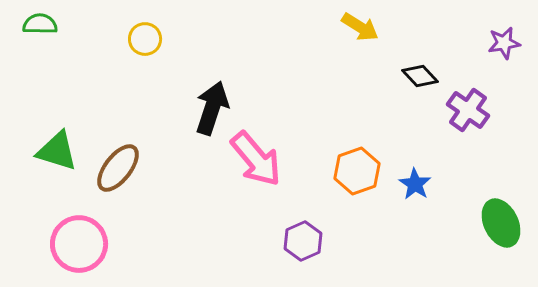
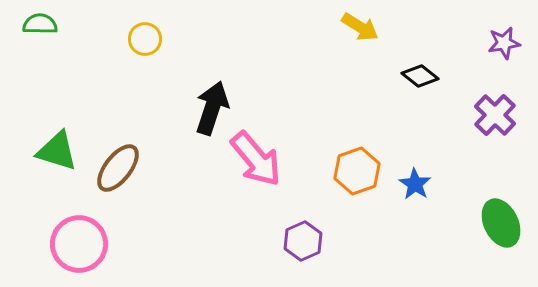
black diamond: rotated 9 degrees counterclockwise
purple cross: moved 27 px right, 5 px down; rotated 9 degrees clockwise
